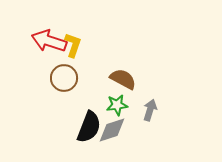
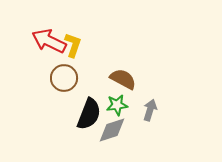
red arrow: rotated 8 degrees clockwise
black semicircle: moved 13 px up
